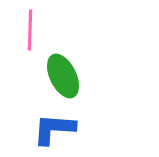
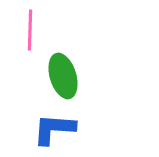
green ellipse: rotated 9 degrees clockwise
